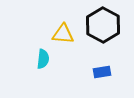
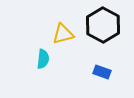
yellow triangle: rotated 20 degrees counterclockwise
blue rectangle: rotated 30 degrees clockwise
